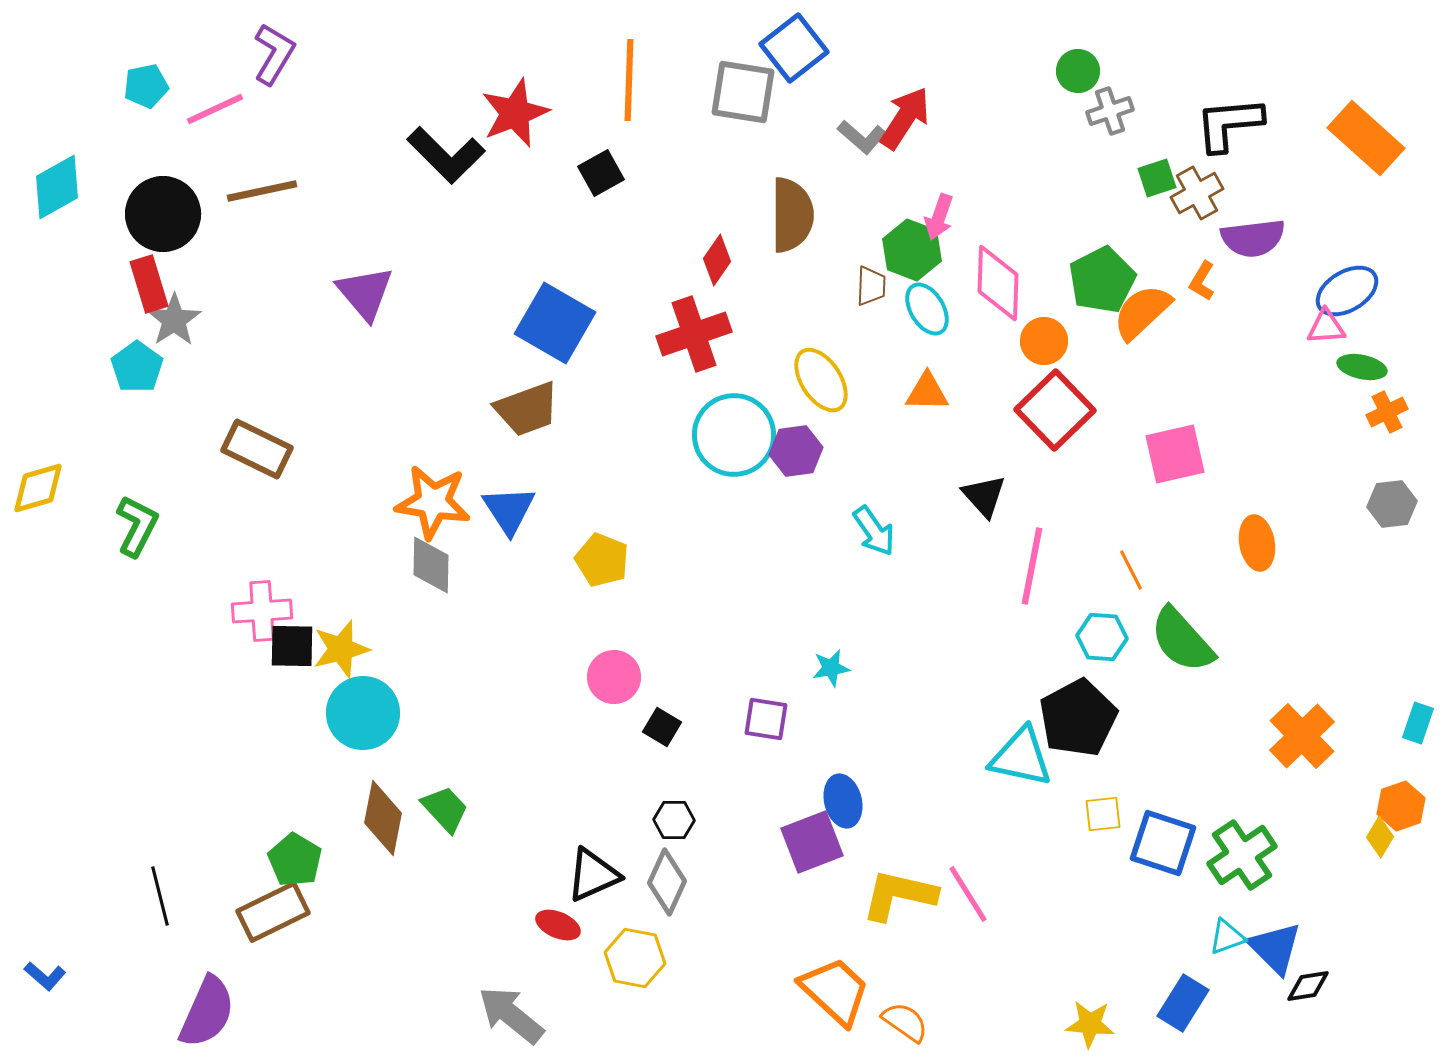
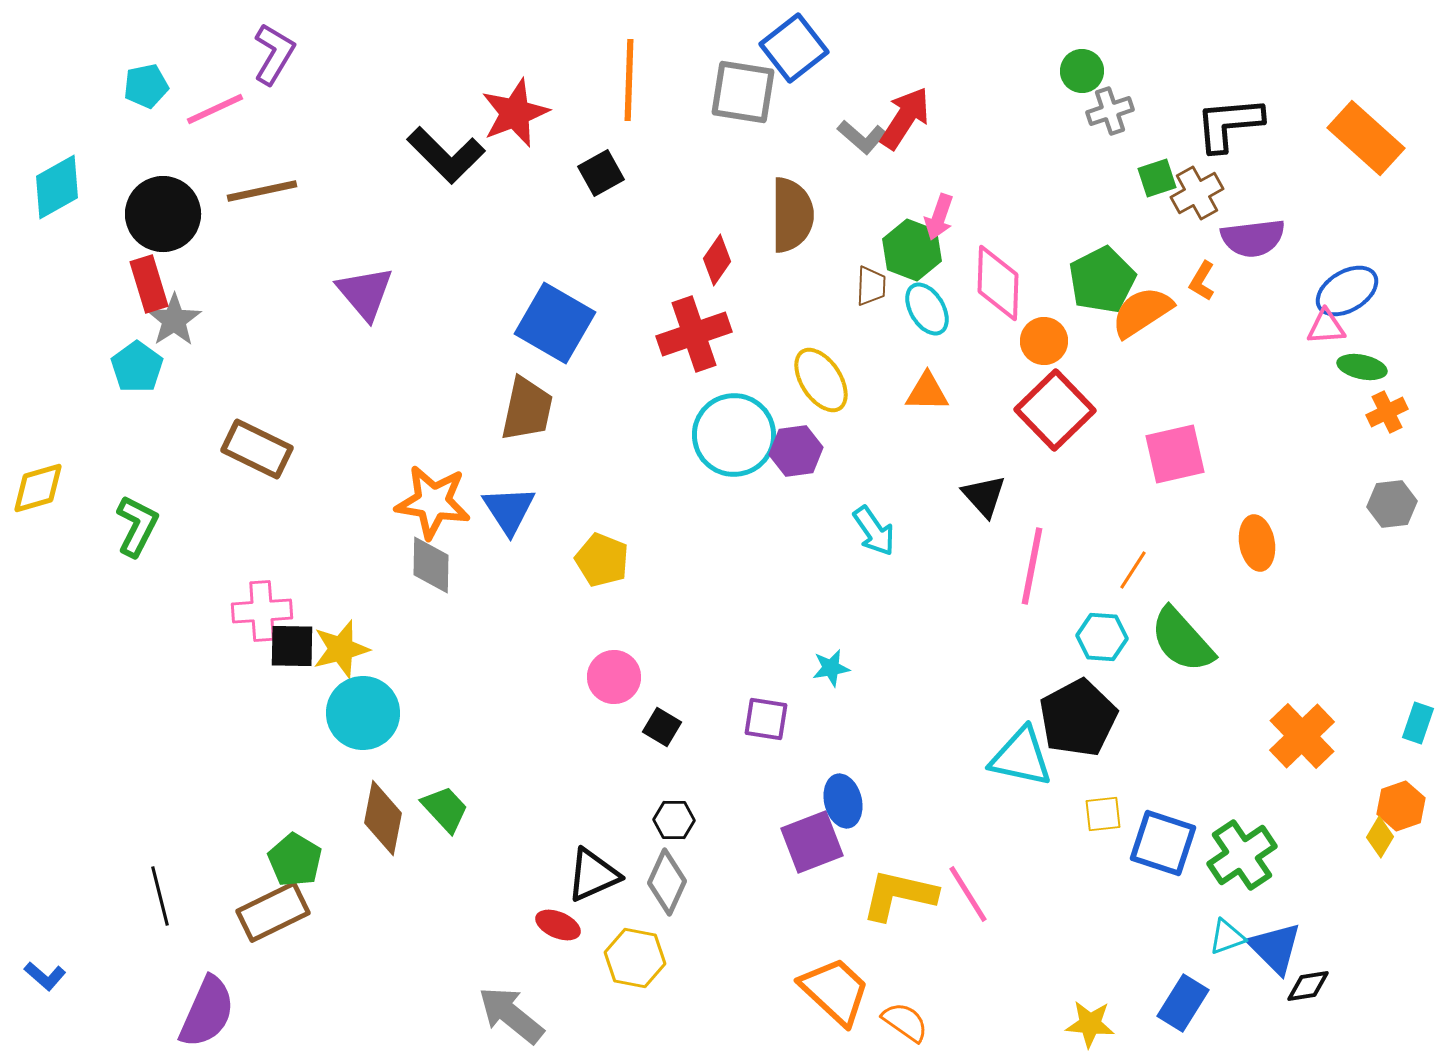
green circle at (1078, 71): moved 4 px right
orange semicircle at (1142, 312): rotated 10 degrees clockwise
brown trapezoid at (527, 409): rotated 58 degrees counterclockwise
orange line at (1131, 570): moved 2 px right; rotated 60 degrees clockwise
